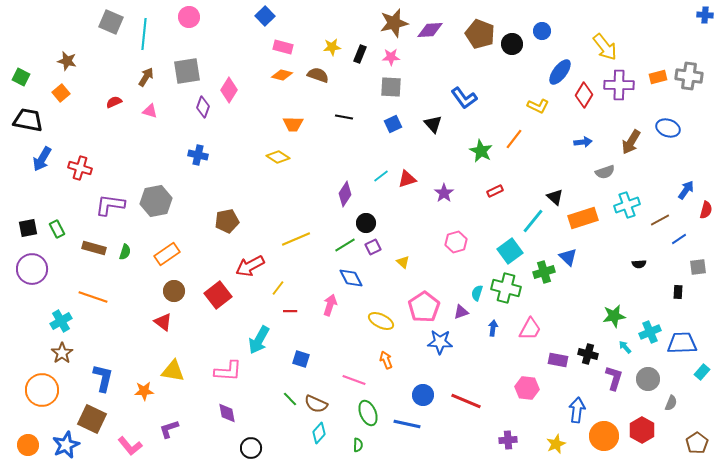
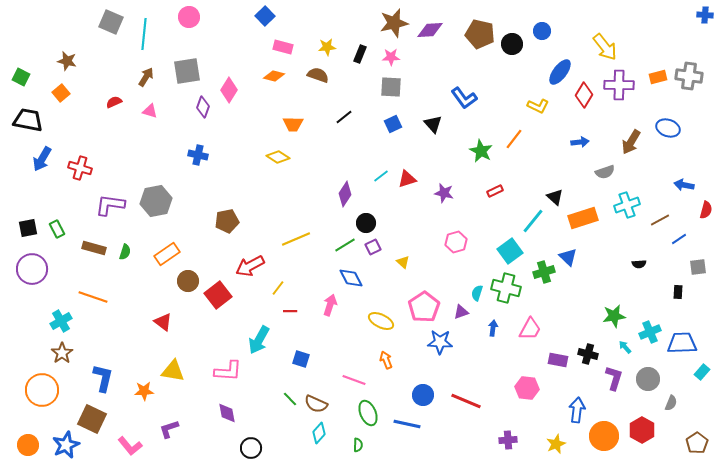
brown pentagon at (480, 34): rotated 8 degrees counterclockwise
yellow star at (332, 47): moved 5 px left
orange diamond at (282, 75): moved 8 px left, 1 px down
black line at (344, 117): rotated 48 degrees counterclockwise
blue arrow at (583, 142): moved 3 px left
blue arrow at (686, 190): moved 2 px left, 5 px up; rotated 114 degrees counterclockwise
purple star at (444, 193): rotated 24 degrees counterclockwise
brown circle at (174, 291): moved 14 px right, 10 px up
